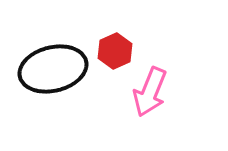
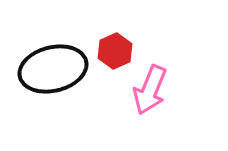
pink arrow: moved 2 px up
